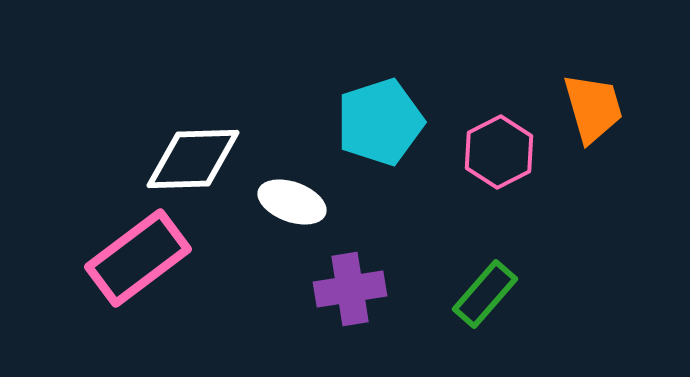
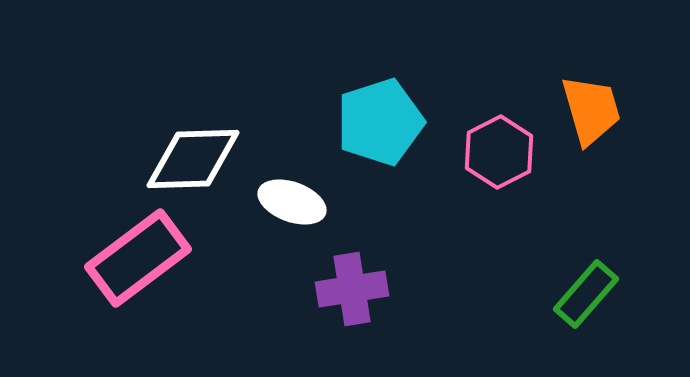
orange trapezoid: moved 2 px left, 2 px down
purple cross: moved 2 px right
green rectangle: moved 101 px right
